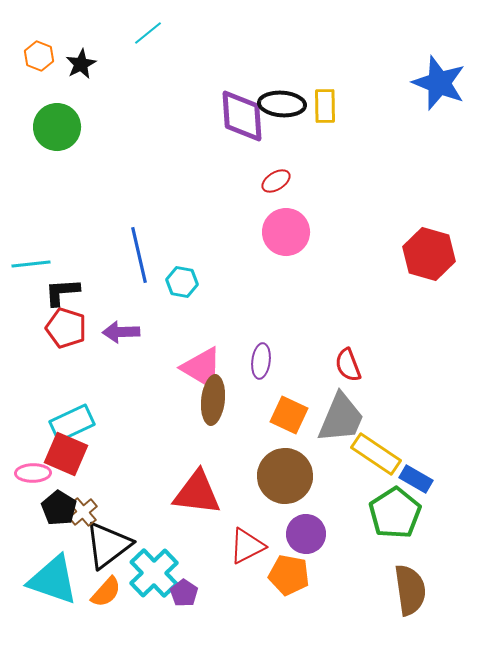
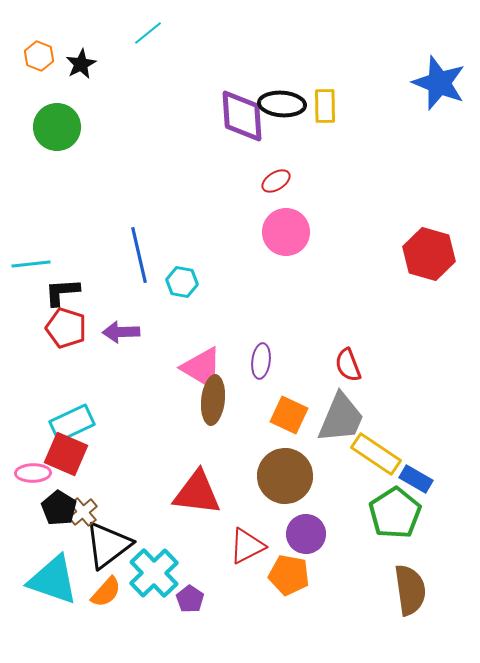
purple pentagon at (184, 593): moved 6 px right, 6 px down
